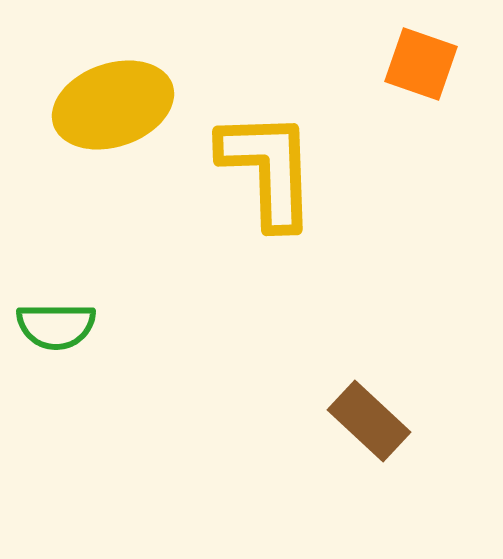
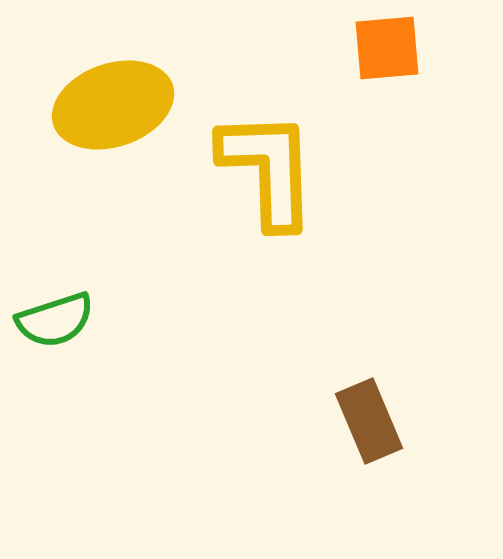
orange square: moved 34 px left, 16 px up; rotated 24 degrees counterclockwise
green semicircle: moved 1 px left, 6 px up; rotated 18 degrees counterclockwise
brown rectangle: rotated 24 degrees clockwise
